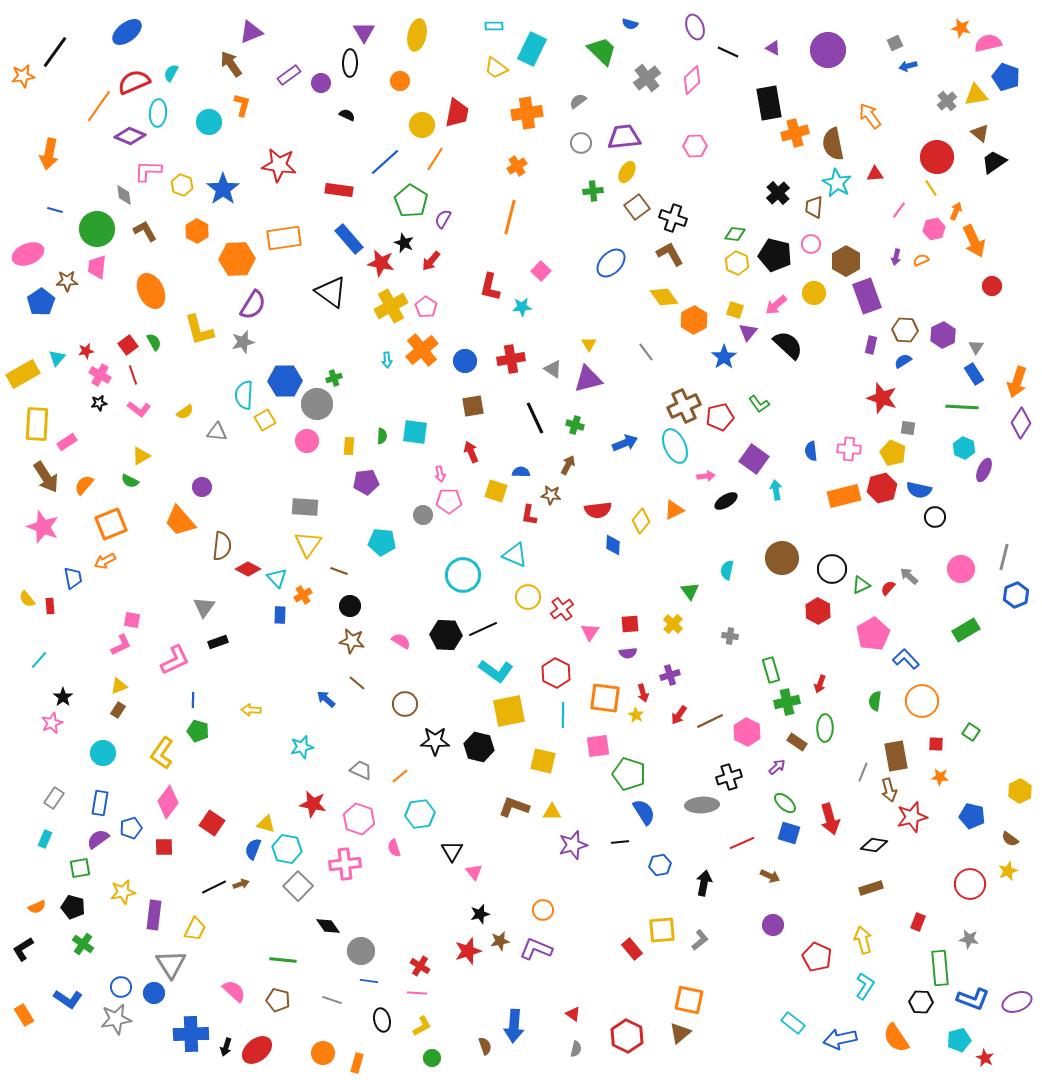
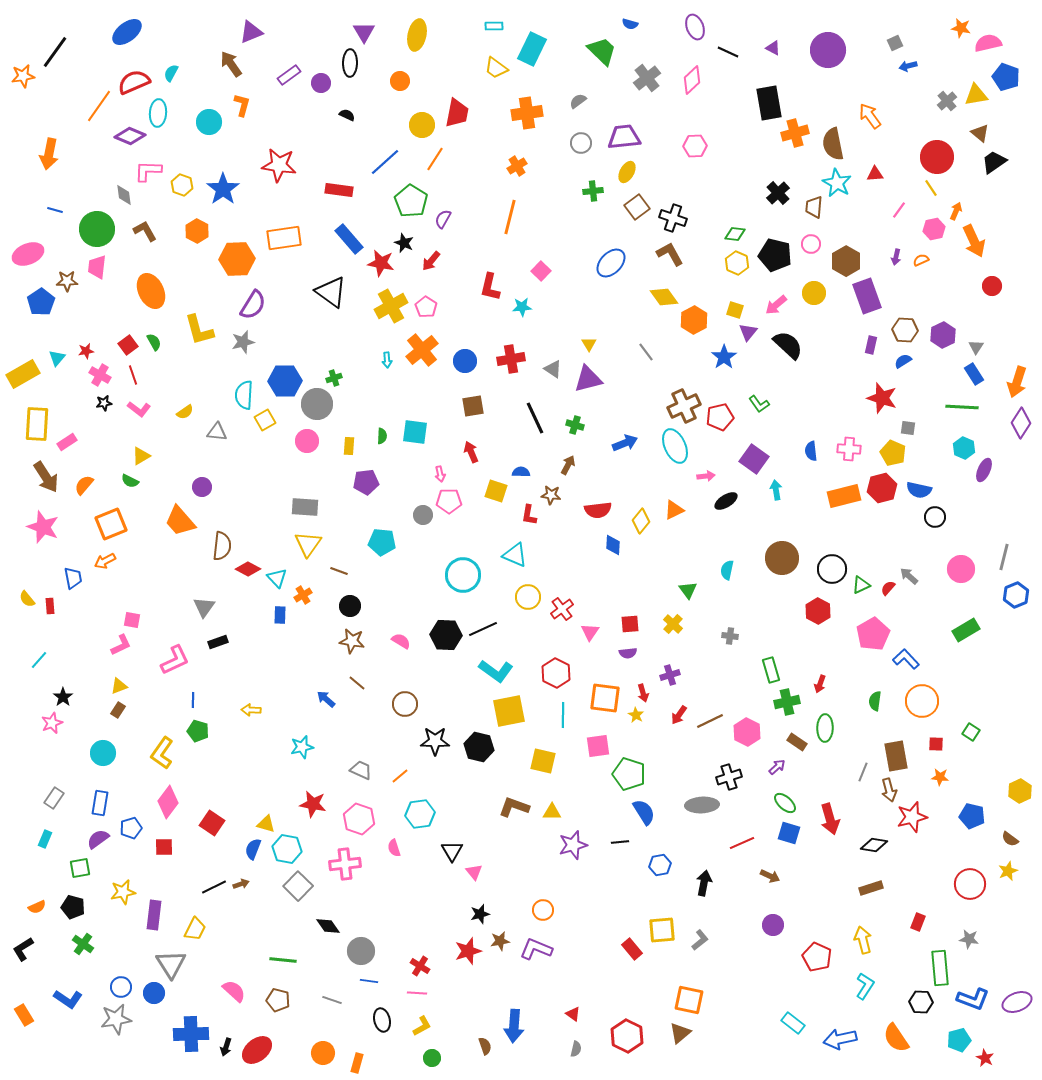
black star at (99, 403): moved 5 px right
green triangle at (690, 591): moved 2 px left, 1 px up
